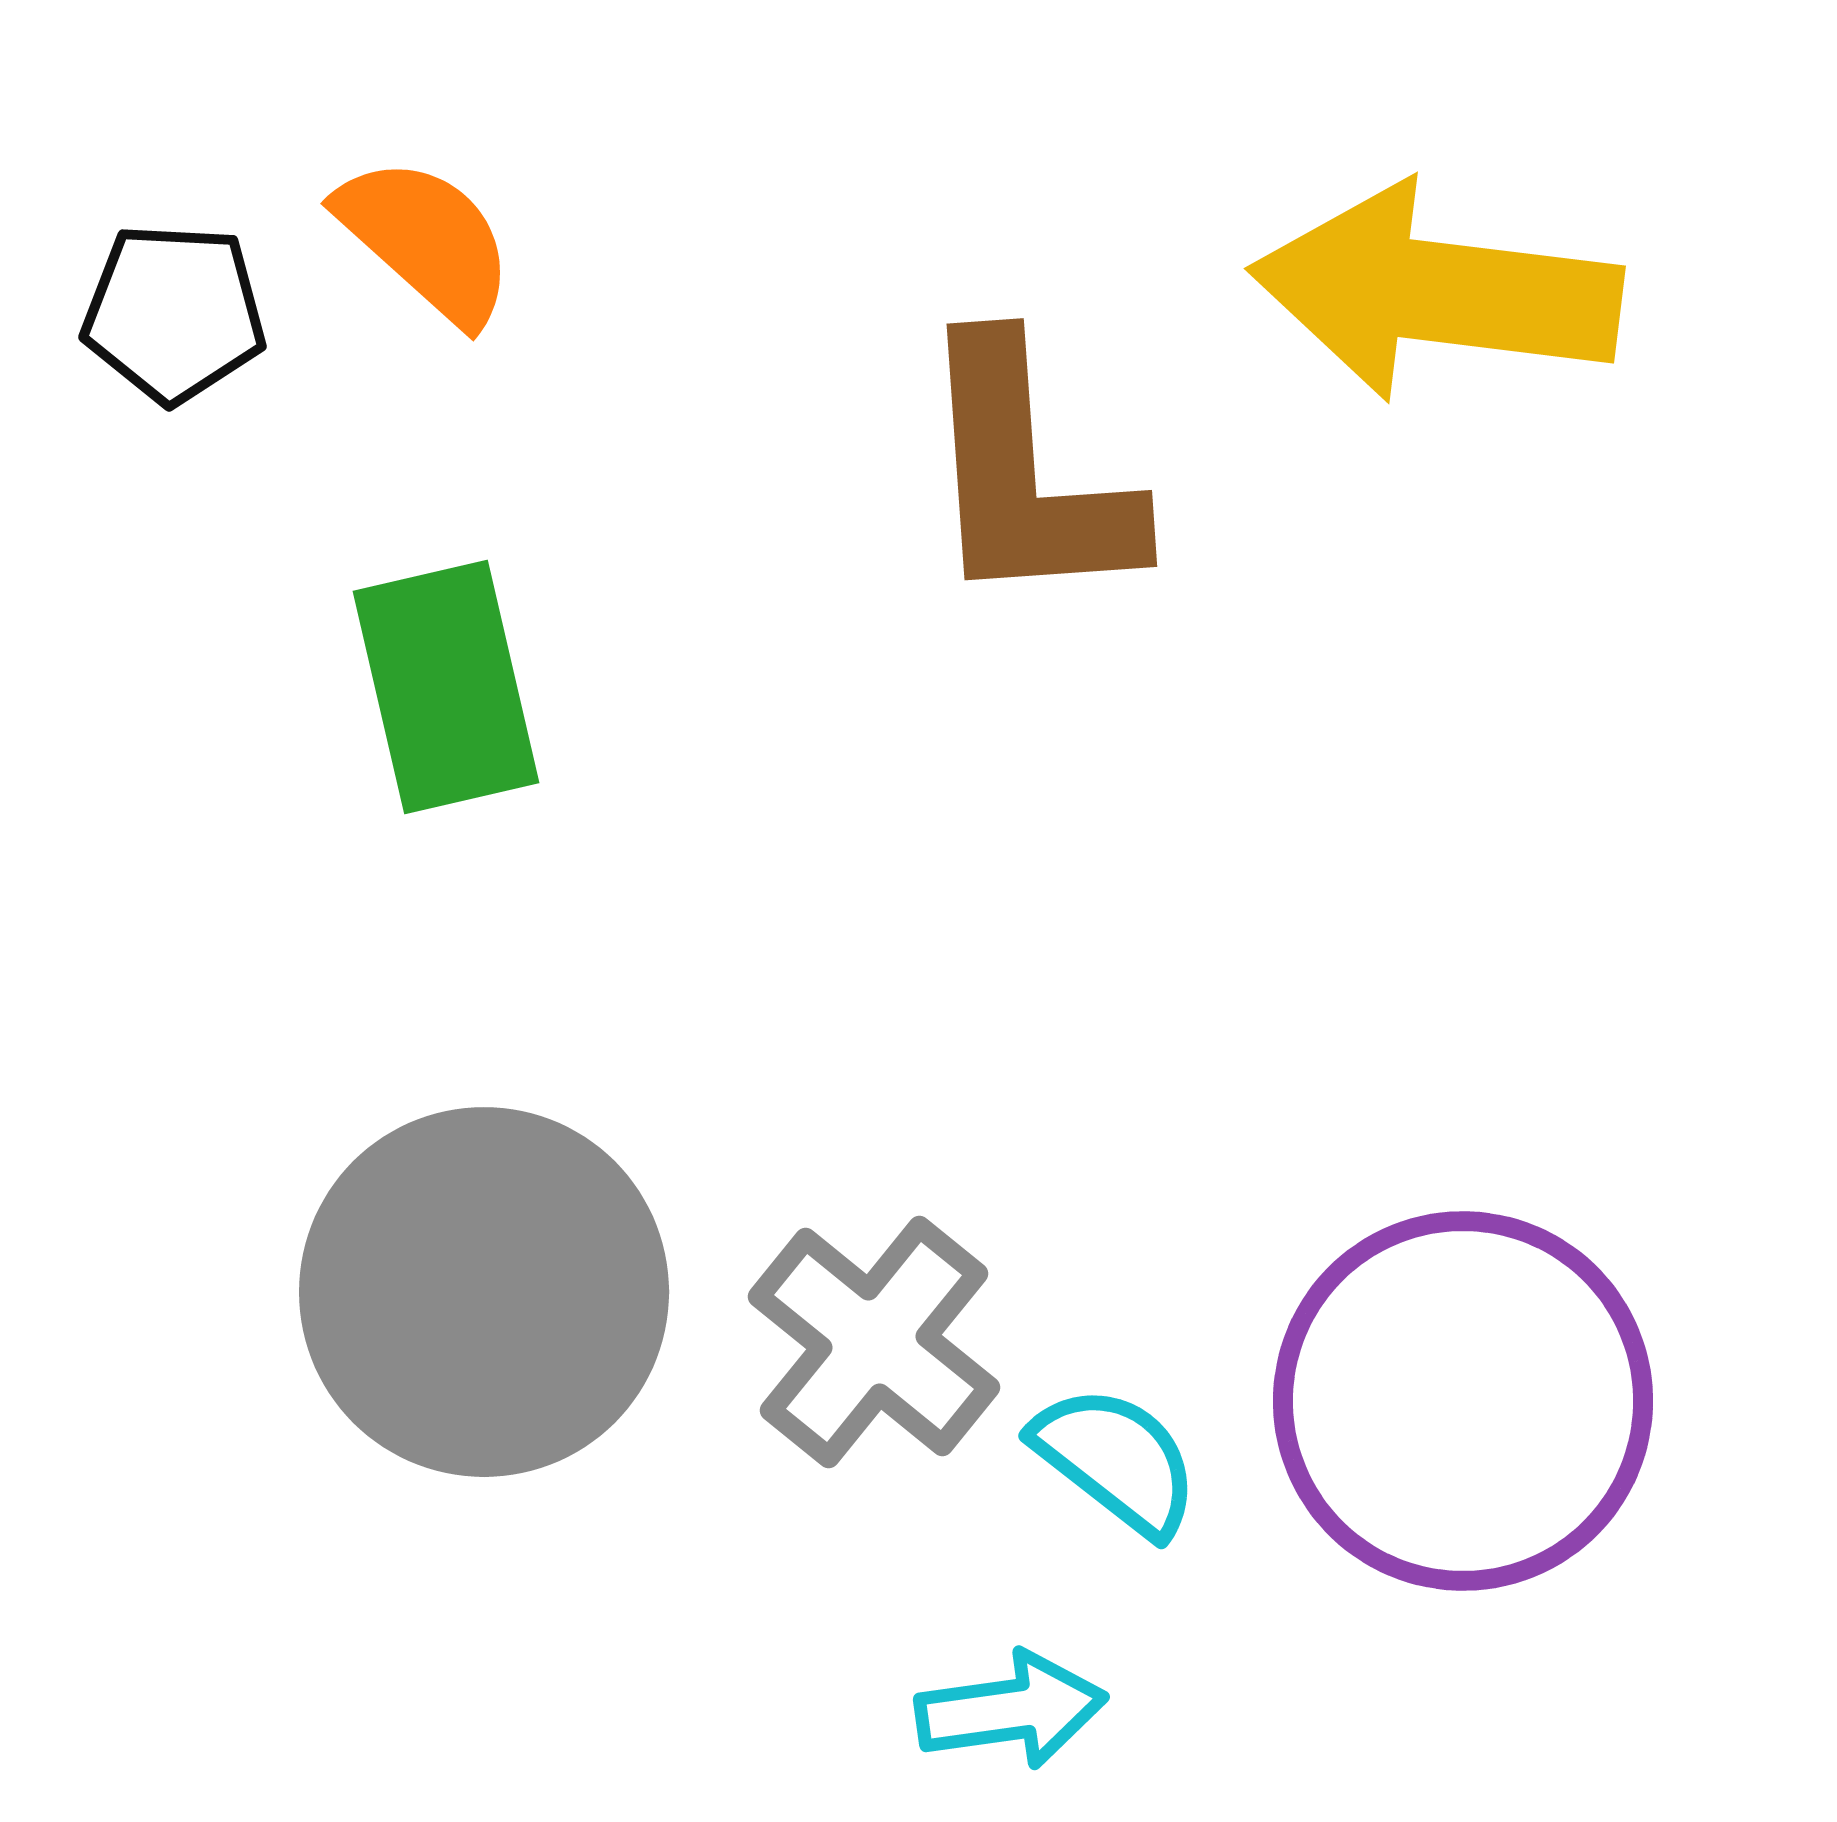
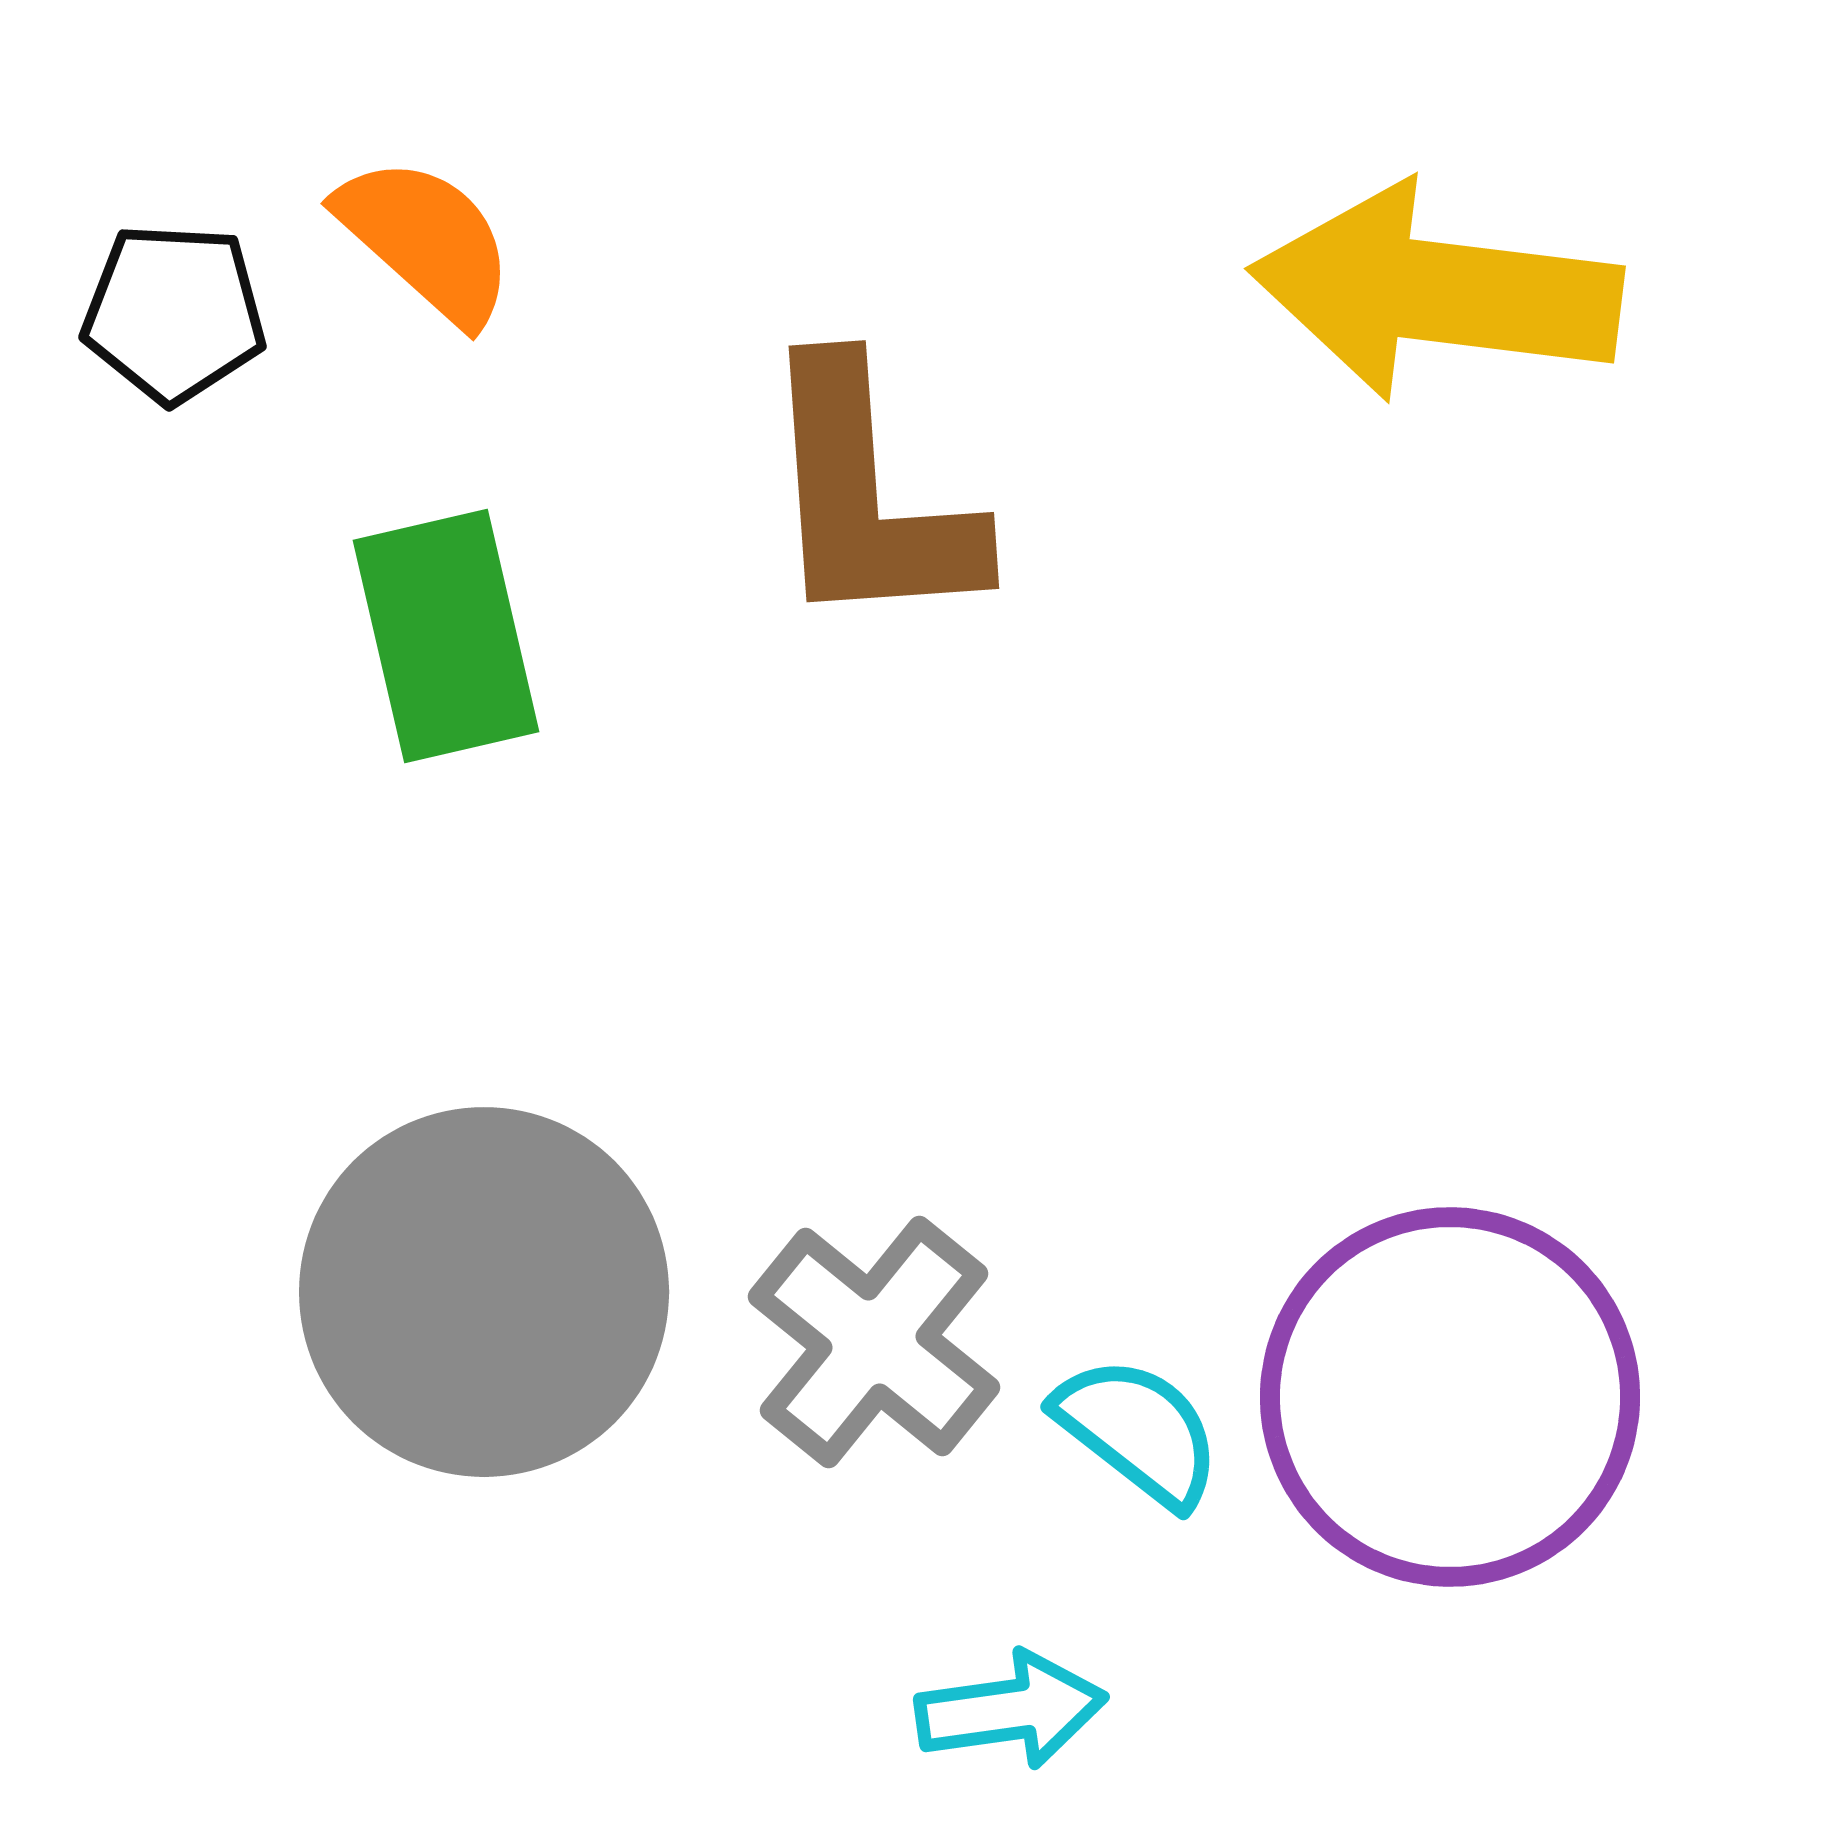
brown L-shape: moved 158 px left, 22 px down
green rectangle: moved 51 px up
purple circle: moved 13 px left, 4 px up
cyan semicircle: moved 22 px right, 29 px up
